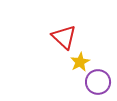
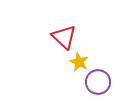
yellow star: moved 1 px left; rotated 18 degrees counterclockwise
